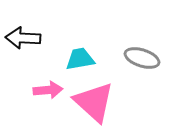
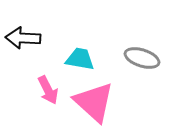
cyan trapezoid: rotated 20 degrees clockwise
pink arrow: rotated 68 degrees clockwise
